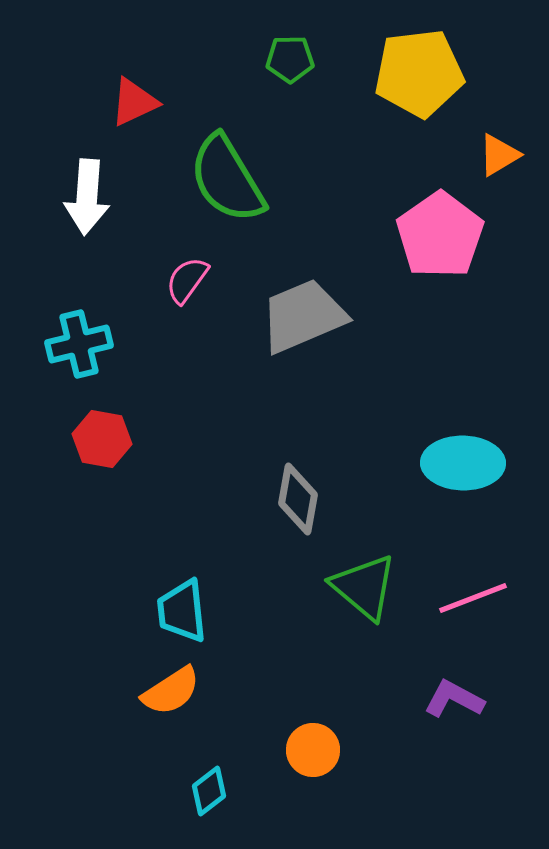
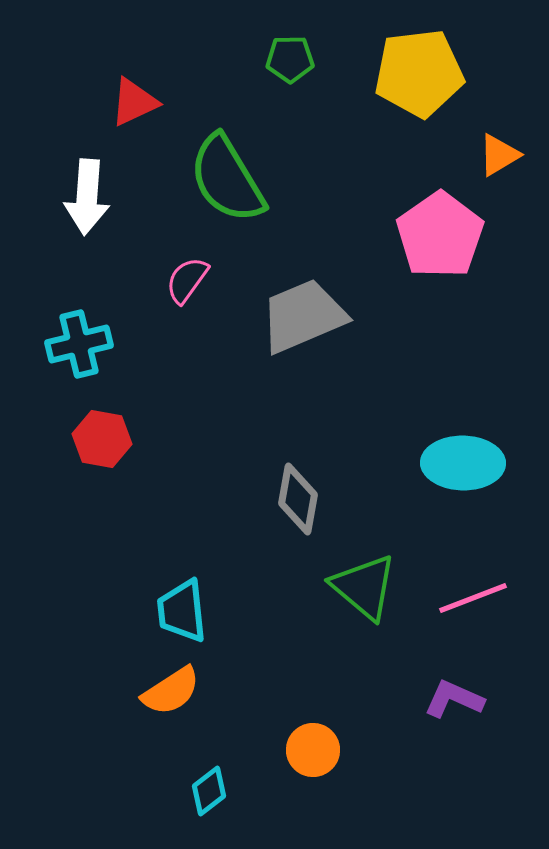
purple L-shape: rotated 4 degrees counterclockwise
